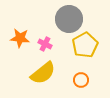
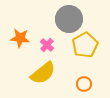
pink cross: moved 2 px right, 1 px down; rotated 16 degrees clockwise
orange circle: moved 3 px right, 4 px down
